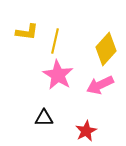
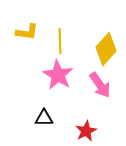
yellow line: moved 5 px right; rotated 15 degrees counterclockwise
pink arrow: rotated 100 degrees counterclockwise
